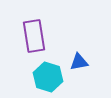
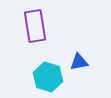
purple rectangle: moved 1 px right, 10 px up
